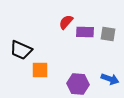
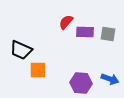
orange square: moved 2 px left
purple hexagon: moved 3 px right, 1 px up
